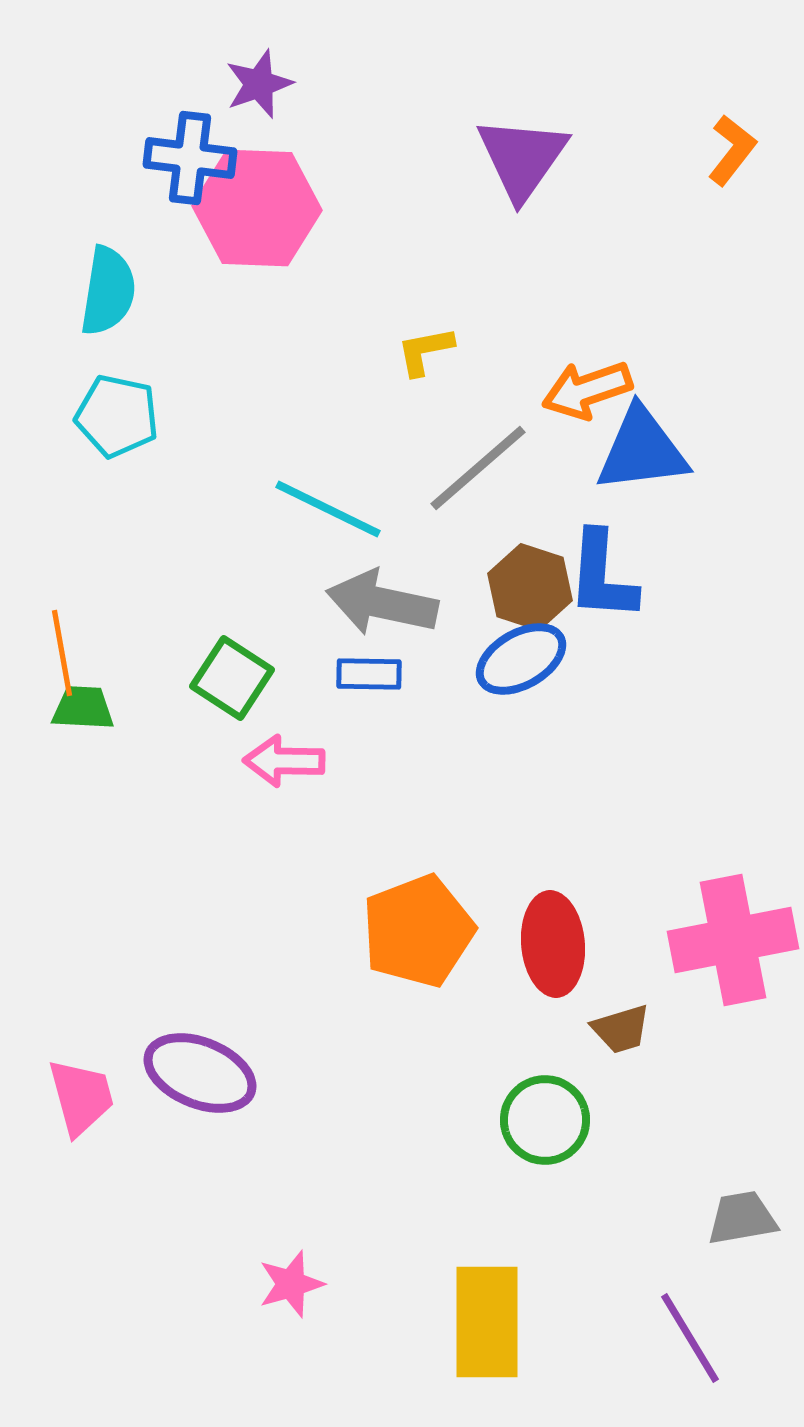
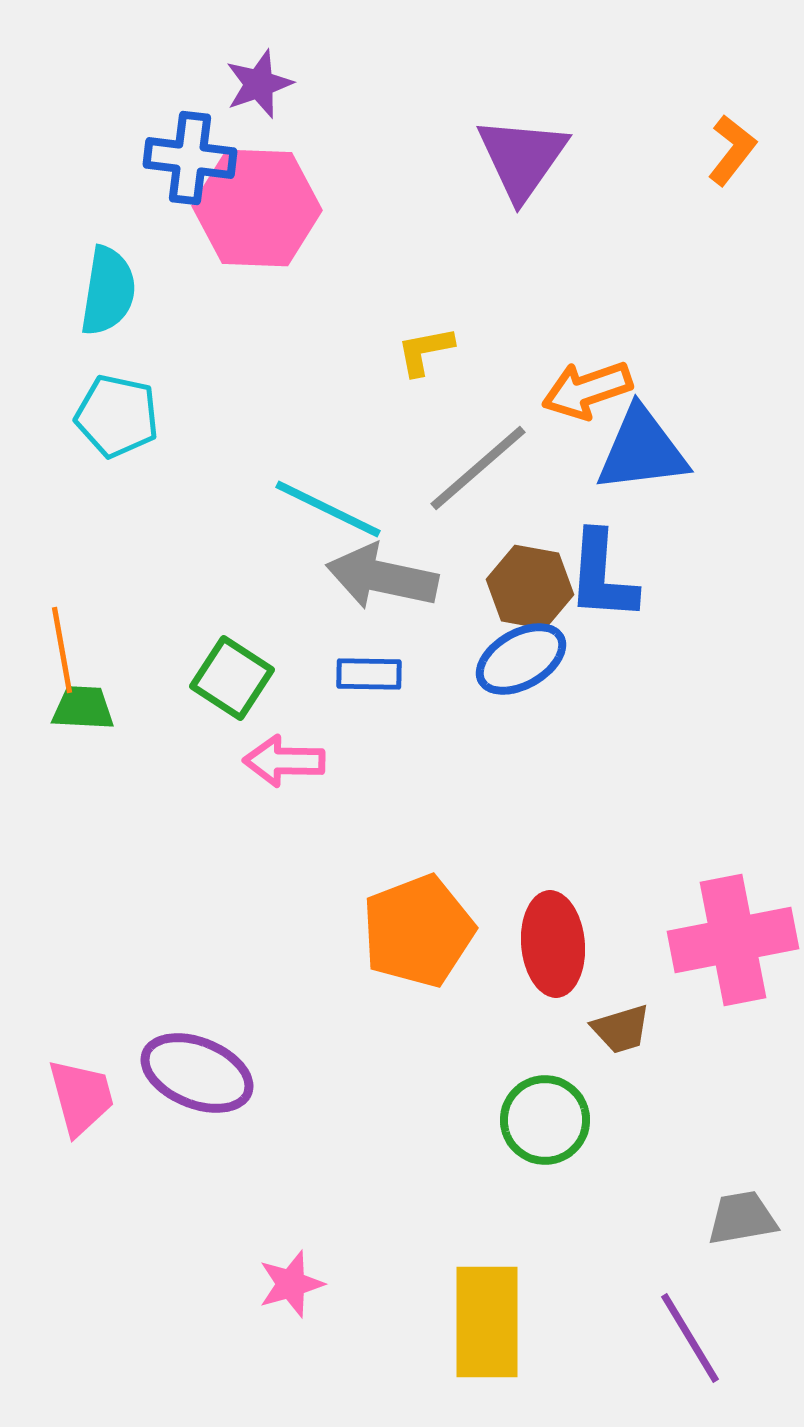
brown hexagon: rotated 8 degrees counterclockwise
gray arrow: moved 26 px up
orange line: moved 3 px up
purple ellipse: moved 3 px left
